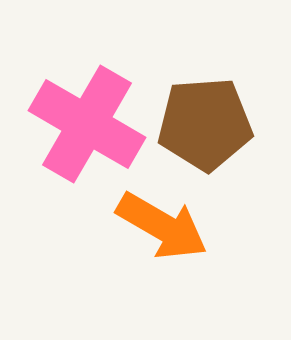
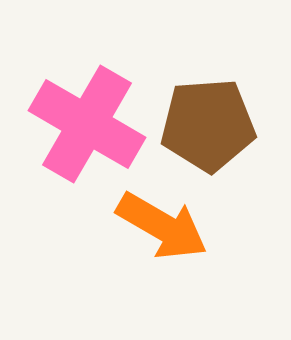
brown pentagon: moved 3 px right, 1 px down
